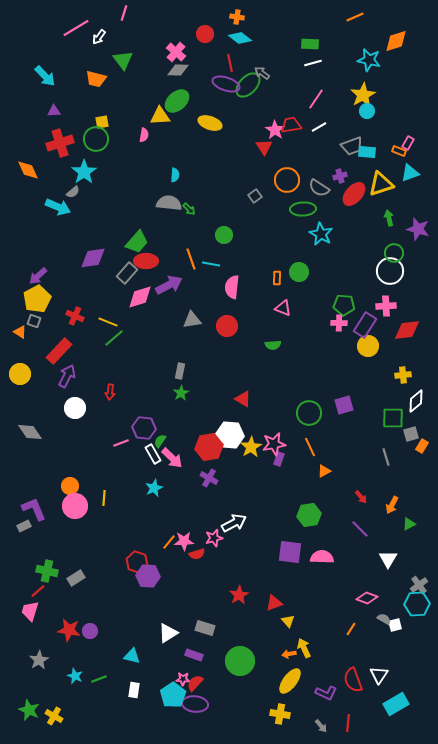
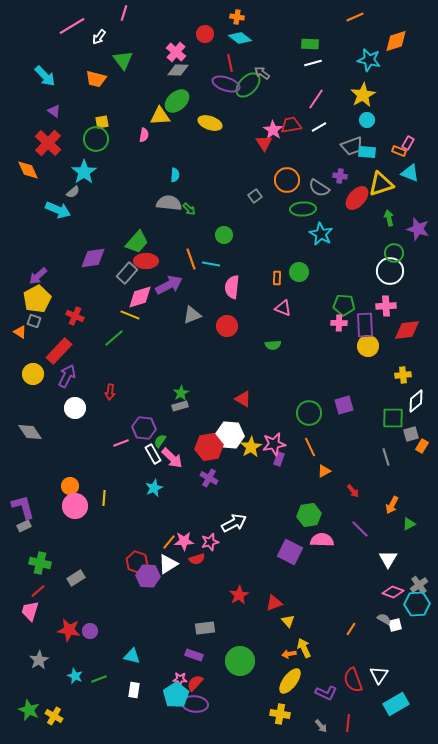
pink line at (76, 28): moved 4 px left, 2 px up
purple triangle at (54, 111): rotated 40 degrees clockwise
cyan circle at (367, 111): moved 9 px down
pink star at (275, 130): moved 2 px left
red cross at (60, 143): moved 12 px left; rotated 28 degrees counterclockwise
red triangle at (264, 147): moved 4 px up
cyan triangle at (410, 173): rotated 42 degrees clockwise
purple cross at (340, 176): rotated 24 degrees clockwise
red ellipse at (354, 194): moved 3 px right, 4 px down
cyan arrow at (58, 207): moved 3 px down
gray triangle at (192, 320): moved 5 px up; rotated 12 degrees counterclockwise
yellow line at (108, 322): moved 22 px right, 7 px up
purple rectangle at (365, 325): rotated 35 degrees counterclockwise
gray rectangle at (180, 371): moved 35 px down; rotated 63 degrees clockwise
yellow circle at (20, 374): moved 13 px right
red arrow at (361, 497): moved 8 px left, 6 px up
purple L-shape at (34, 509): moved 11 px left, 2 px up; rotated 8 degrees clockwise
pink star at (214, 538): moved 4 px left, 4 px down
purple square at (290, 552): rotated 20 degrees clockwise
red semicircle at (197, 554): moved 5 px down
pink semicircle at (322, 557): moved 17 px up
green cross at (47, 571): moved 7 px left, 8 px up
pink diamond at (367, 598): moved 26 px right, 6 px up
gray rectangle at (205, 628): rotated 24 degrees counterclockwise
white triangle at (168, 633): moved 69 px up
pink star at (183, 679): moved 3 px left
cyan pentagon at (173, 695): moved 3 px right
